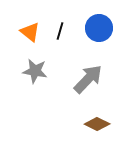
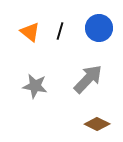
gray star: moved 15 px down
